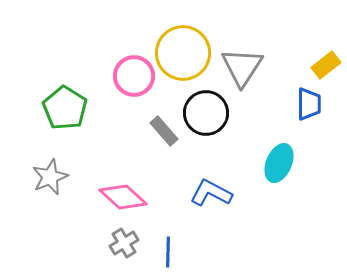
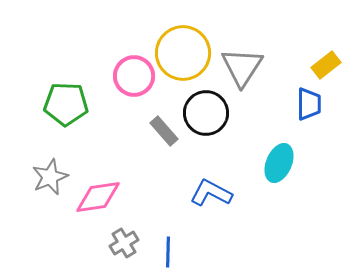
green pentagon: moved 1 px right, 4 px up; rotated 30 degrees counterclockwise
pink diamond: moved 25 px left; rotated 51 degrees counterclockwise
